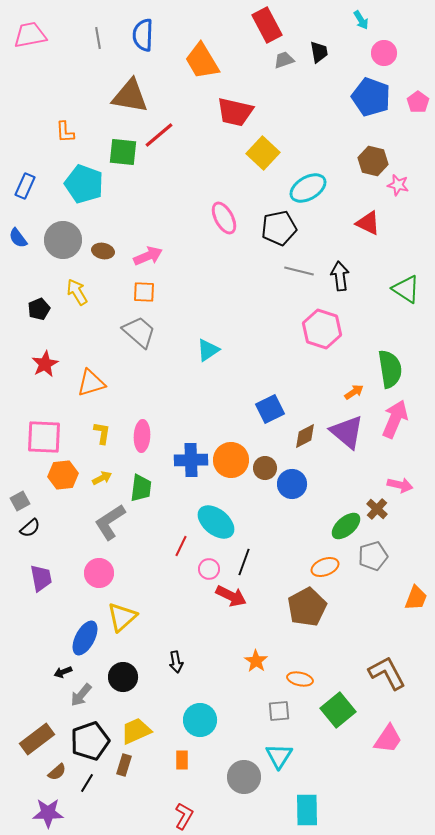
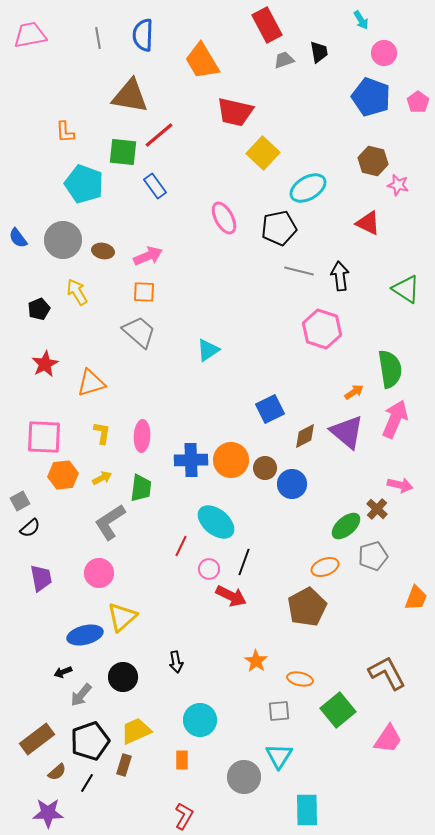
blue rectangle at (25, 186): moved 130 px right; rotated 60 degrees counterclockwise
blue ellipse at (85, 638): moved 3 px up; rotated 48 degrees clockwise
